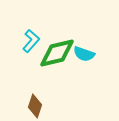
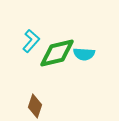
cyan semicircle: rotated 15 degrees counterclockwise
